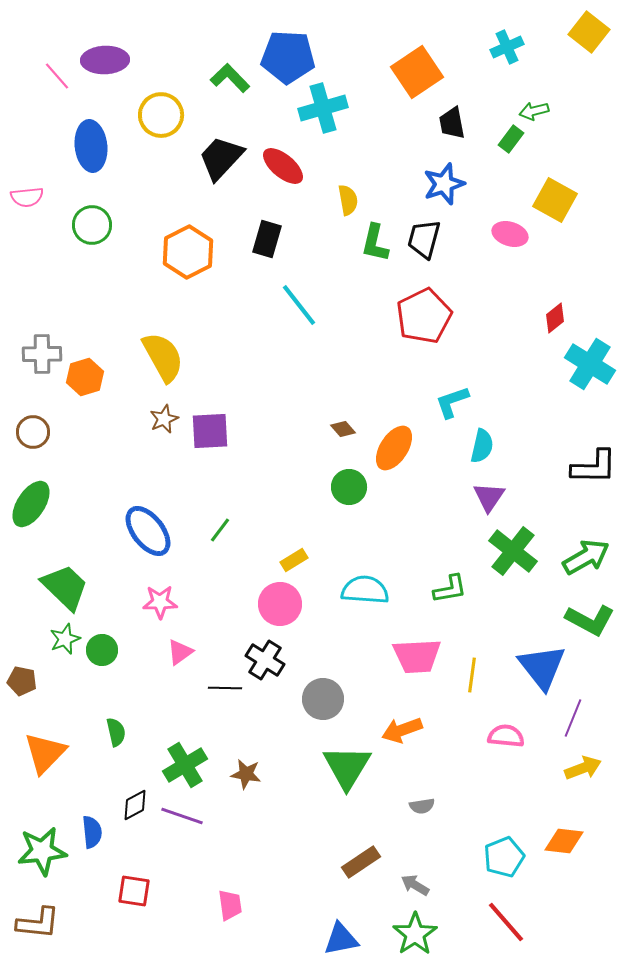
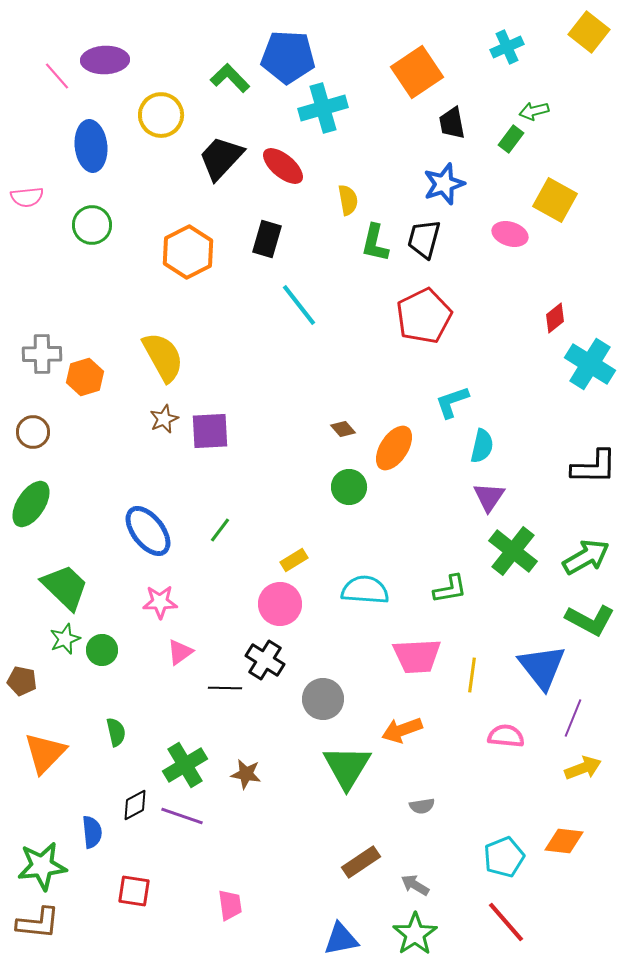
green star at (42, 851): moved 15 px down
